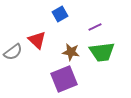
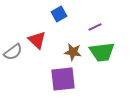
blue square: moved 1 px left
brown star: moved 2 px right
purple square: moved 1 px left; rotated 16 degrees clockwise
